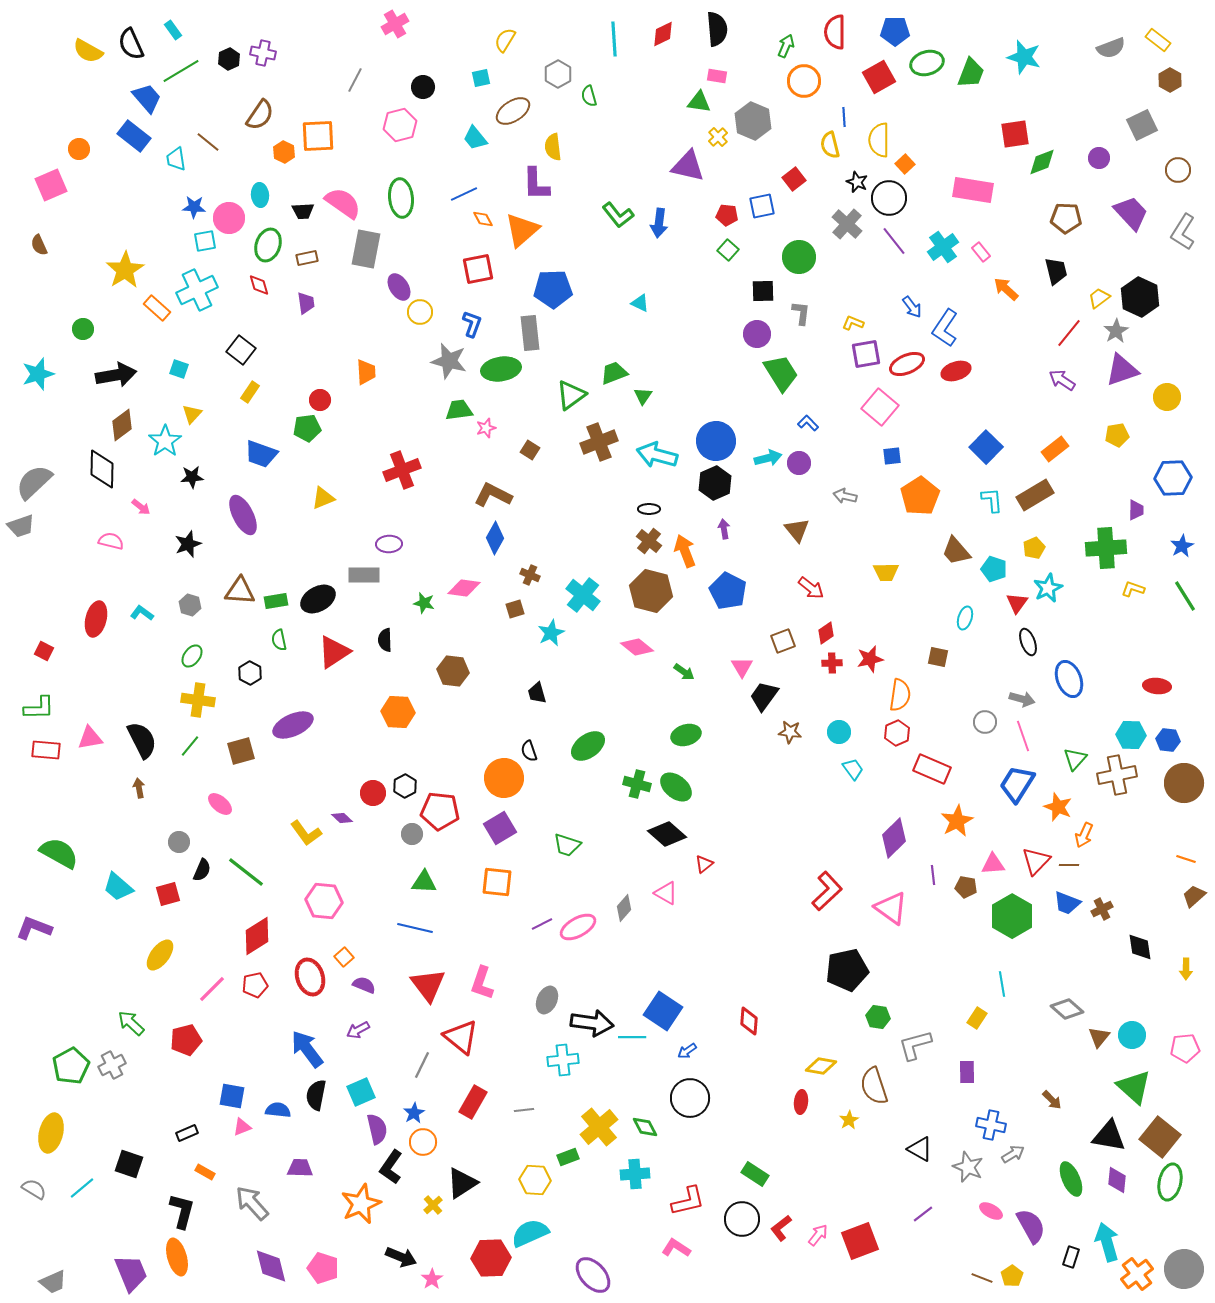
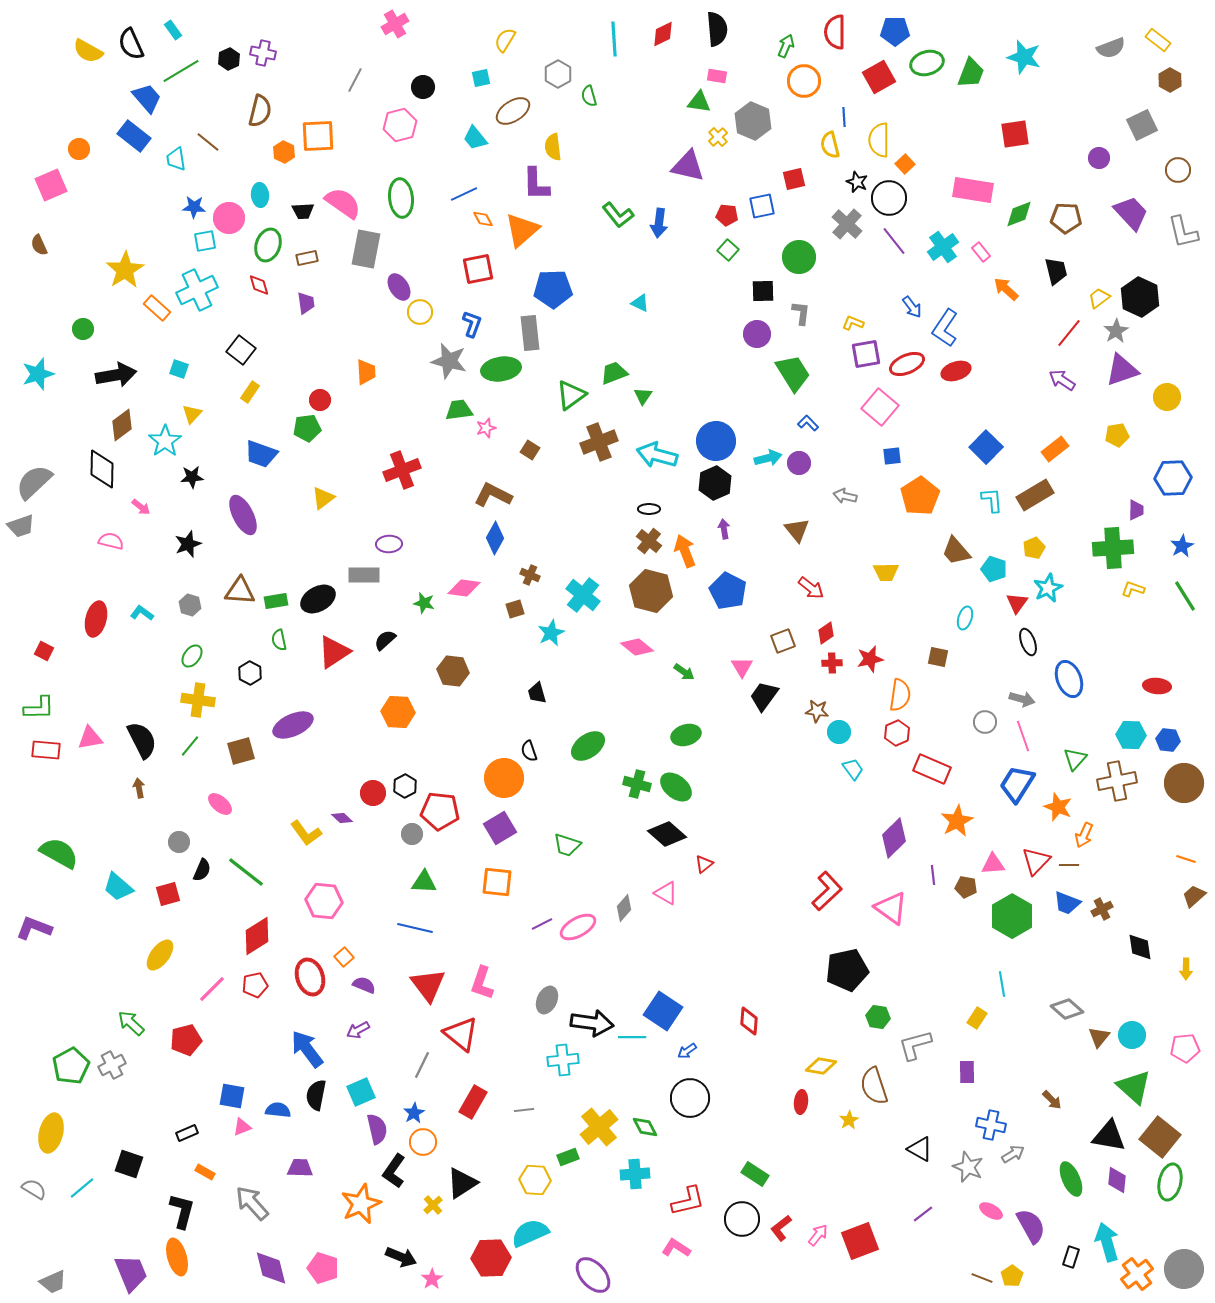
brown semicircle at (260, 115): moved 4 px up; rotated 20 degrees counterclockwise
green diamond at (1042, 162): moved 23 px left, 52 px down
red square at (794, 179): rotated 25 degrees clockwise
gray L-shape at (1183, 232): rotated 45 degrees counterclockwise
green trapezoid at (781, 373): moved 12 px right
yellow triangle at (323, 498): rotated 15 degrees counterclockwise
green cross at (1106, 548): moved 7 px right
black semicircle at (385, 640): rotated 50 degrees clockwise
brown star at (790, 732): moved 27 px right, 21 px up
brown cross at (1117, 775): moved 6 px down
red triangle at (461, 1037): moved 3 px up
black L-shape at (391, 1167): moved 3 px right, 4 px down
purple diamond at (271, 1266): moved 2 px down
